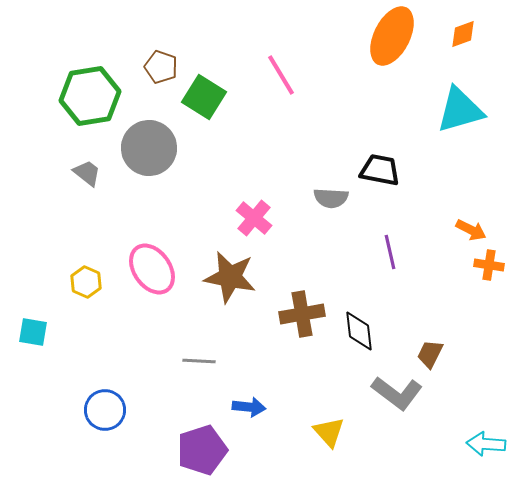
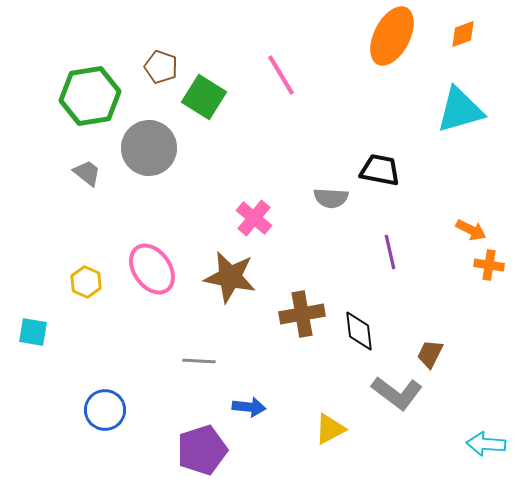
yellow triangle: moved 1 px right, 3 px up; rotated 44 degrees clockwise
